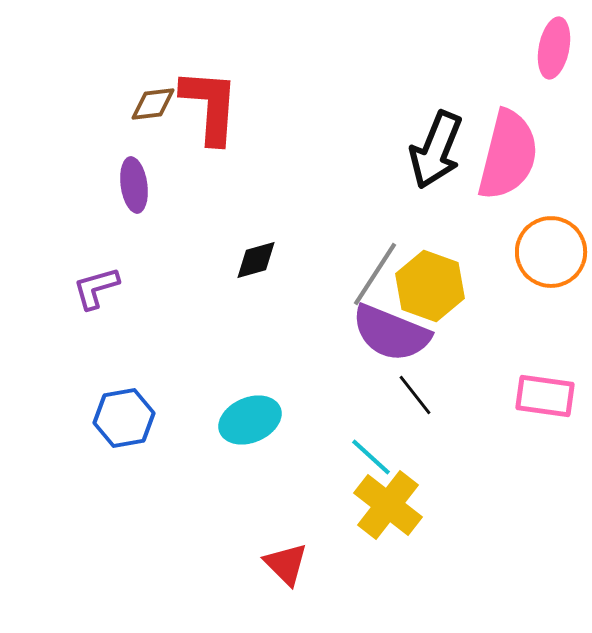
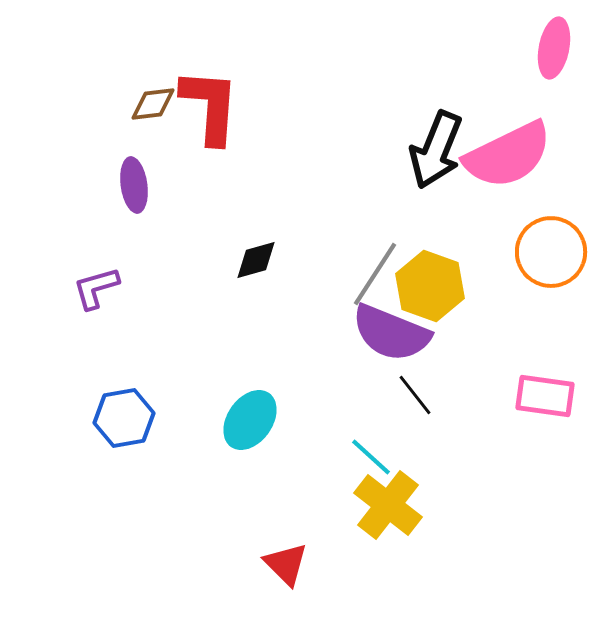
pink semicircle: rotated 50 degrees clockwise
cyan ellipse: rotated 32 degrees counterclockwise
